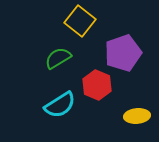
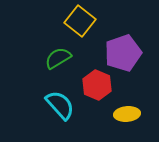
cyan semicircle: rotated 100 degrees counterclockwise
yellow ellipse: moved 10 px left, 2 px up
